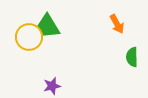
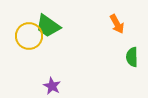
green trapezoid: rotated 24 degrees counterclockwise
yellow circle: moved 1 px up
purple star: rotated 30 degrees counterclockwise
